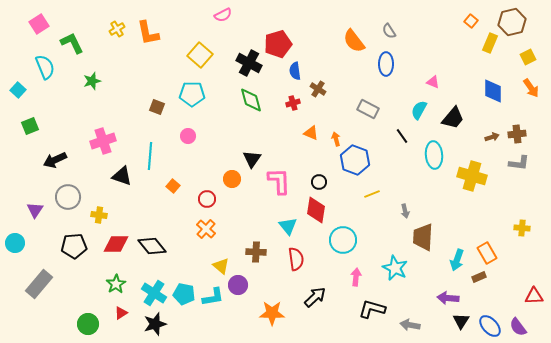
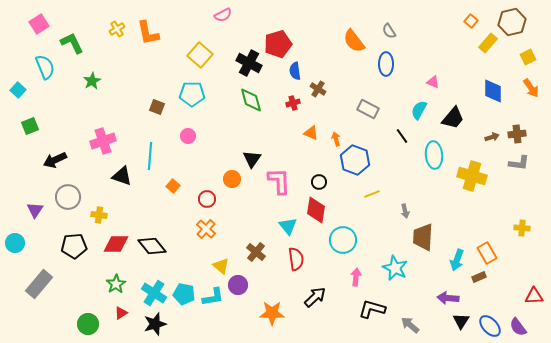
yellow rectangle at (490, 43): moved 2 px left; rotated 18 degrees clockwise
green star at (92, 81): rotated 12 degrees counterclockwise
brown cross at (256, 252): rotated 36 degrees clockwise
gray arrow at (410, 325): rotated 30 degrees clockwise
